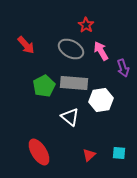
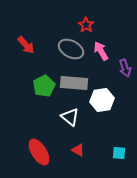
purple arrow: moved 2 px right
white hexagon: moved 1 px right
red triangle: moved 11 px left, 5 px up; rotated 48 degrees counterclockwise
